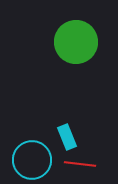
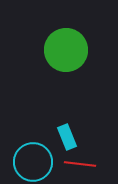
green circle: moved 10 px left, 8 px down
cyan circle: moved 1 px right, 2 px down
